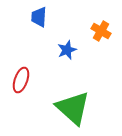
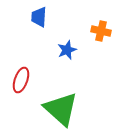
orange cross: rotated 18 degrees counterclockwise
green triangle: moved 12 px left, 1 px down
